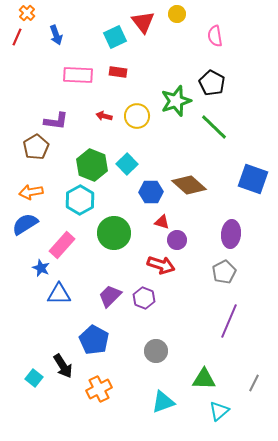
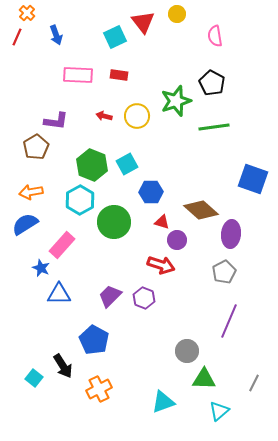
red rectangle at (118, 72): moved 1 px right, 3 px down
green line at (214, 127): rotated 52 degrees counterclockwise
cyan square at (127, 164): rotated 15 degrees clockwise
brown diamond at (189, 185): moved 12 px right, 25 px down
green circle at (114, 233): moved 11 px up
gray circle at (156, 351): moved 31 px right
